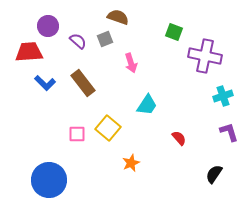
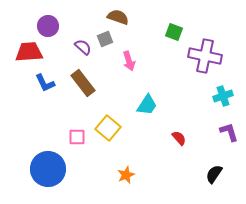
purple semicircle: moved 5 px right, 6 px down
pink arrow: moved 2 px left, 2 px up
blue L-shape: rotated 20 degrees clockwise
pink square: moved 3 px down
orange star: moved 5 px left, 12 px down
blue circle: moved 1 px left, 11 px up
